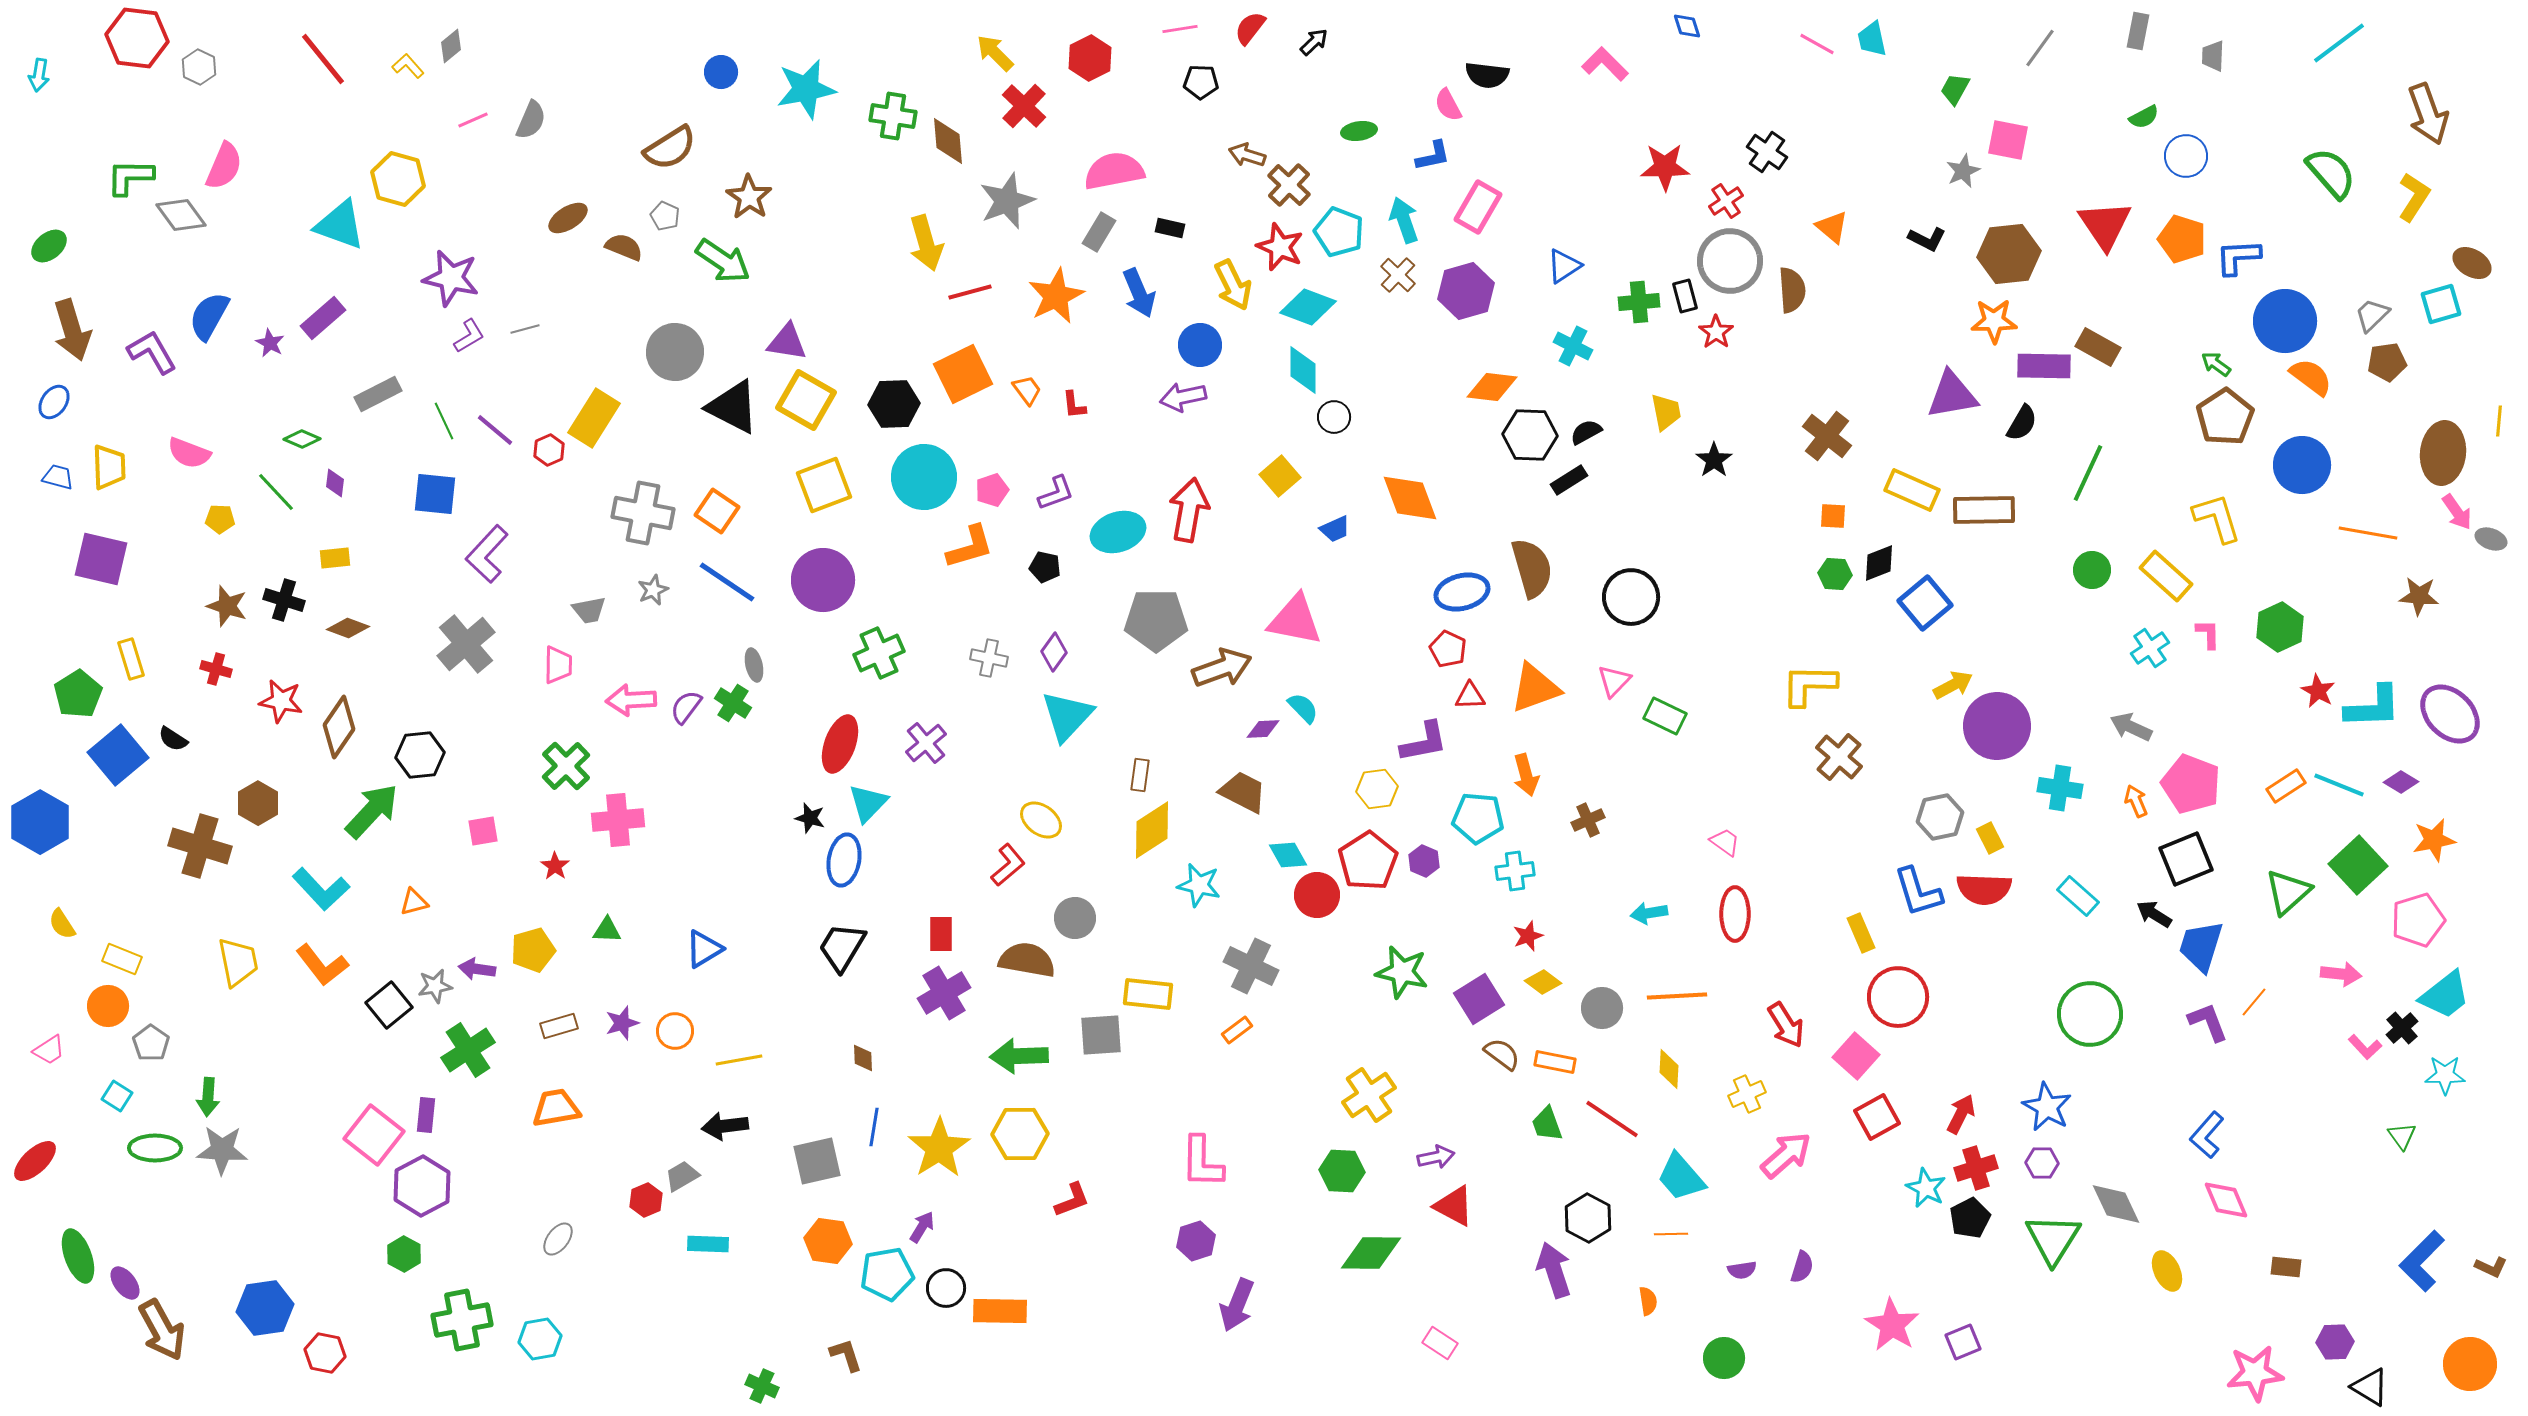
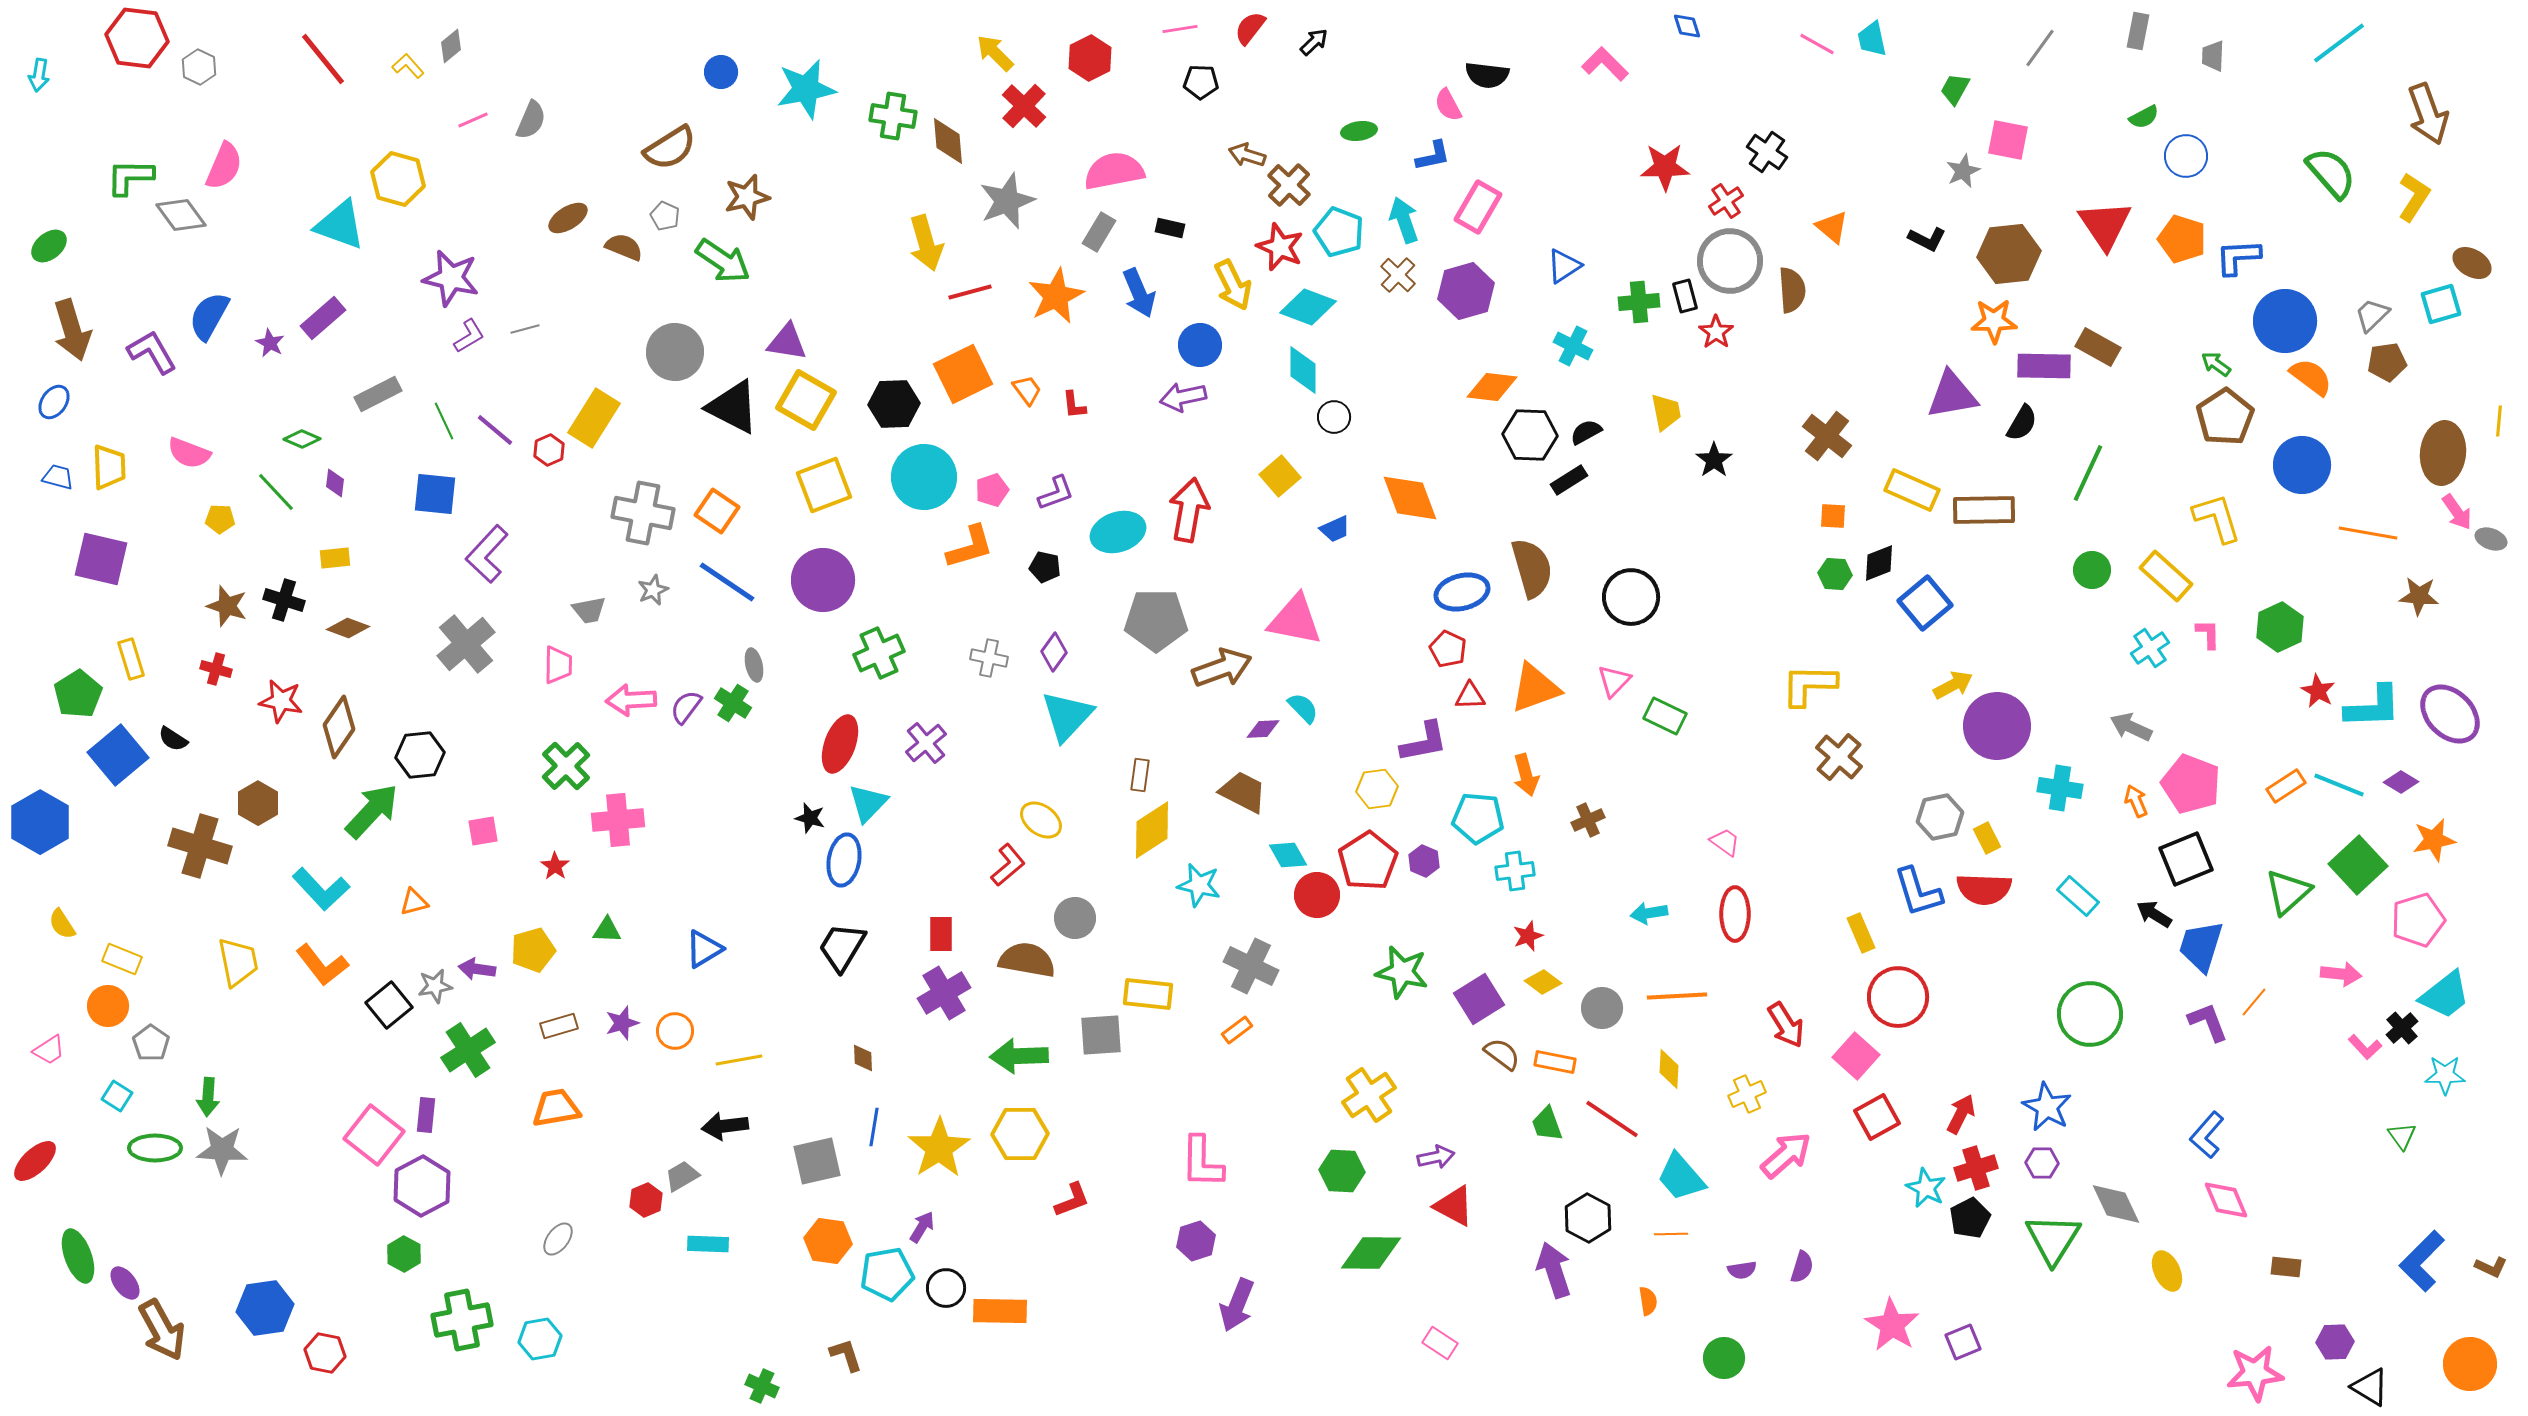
brown star at (749, 197): moved 2 px left; rotated 24 degrees clockwise
yellow rectangle at (1990, 838): moved 3 px left
